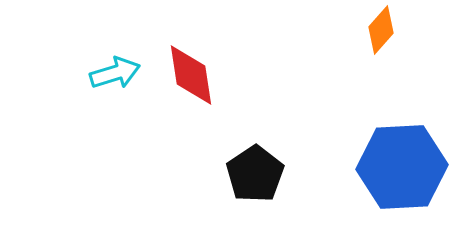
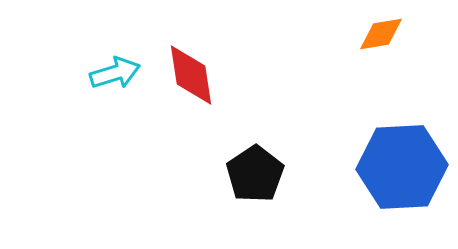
orange diamond: moved 4 px down; rotated 39 degrees clockwise
